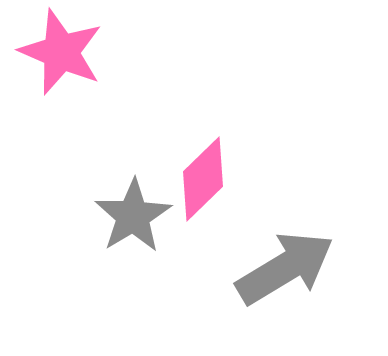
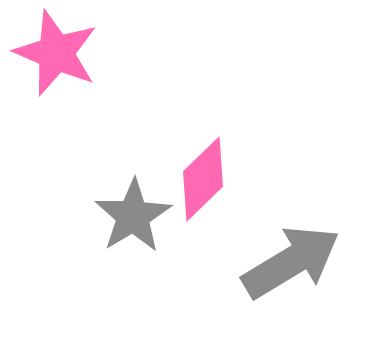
pink star: moved 5 px left, 1 px down
gray arrow: moved 6 px right, 6 px up
